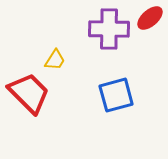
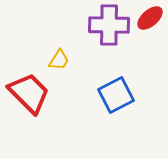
purple cross: moved 4 px up
yellow trapezoid: moved 4 px right
blue square: rotated 12 degrees counterclockwise
